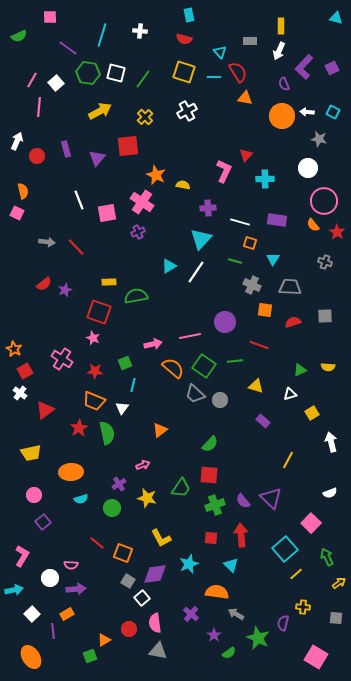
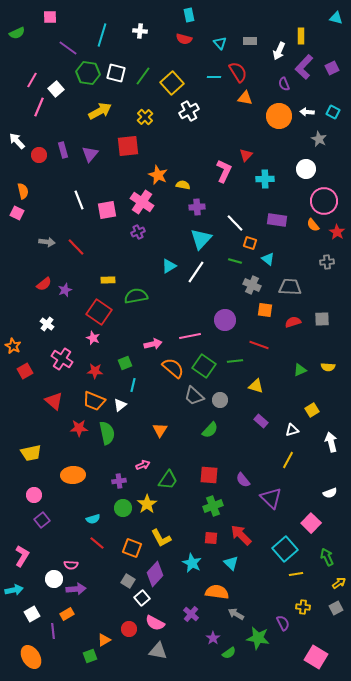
yellow rectangle at (281, 26): moved 20 px right, 10 px down
green semicircle at (19, 36): moved 2 px left, 3 px up
cyan triangle at (220, 52): moved 9 px up
yellow square at (184, 72): moved 12 px left, 11 px down; rotated 30 degrees clockwise
green line at (143, 79): moved 3 px up
white square at (56, 83): moved 6 px down
pink line at (39, 107): rotated 18 degrees clockwise
white cross at (187, 111): moved 2 px right
orange circle at (282, 116): moved 3 px left
gray star at (319, 139): rotated 14 degrees clockwise
white arrow at (17, 141): rotated 66 degrees counterclockwise
purple rectangle at (66, 149): moved 3 px left, 1 px down
red circle at (37, 156): moved 2 px right, 1 px up
purple triangle at (97, 158): moved 7 px left, 4 px up
white circle at (308, 168): moved 2 px left, 1 px down
orange star at (156, 175): moved 2 px right
purple cross at (208, 208): moved 11 px left, 1 px up
pink square at (107, 213): moved 3 px up
white line at (240, 222): moved 5 px left, 1 px down; rotated 30 degrees clockwise
cyan triangle at (273, 259): moved 5 px left; rotated 24 degrees counterclockwise
gray cross at (325, 262): moved 2 px right; rotated 24 degrees counterclockwise
yellow rectangle at (109, 282): moved 1 px left, 2 px up
red square at (99, 312): rotated 15 degrees clockwise
gray square at (325, 316): moved 3 px left, 3 px down
purple circle at (225, 322): moved 2 px up
orange star at (14, 349): moved 1 px left, 3 px up
white cross at (20, 393): moved 27 px right, 69 px up
gray trapezoid at (195, 394): moved 1 px left, 2 px down
white triangle at (290, 394): moved 2 px right, 36 px down
white triangle at (122, 408): moved 2 px left, 3 px up; rotated 16 degrees clockwise
red triangle at (45, 410): moved 9 px right, 9 px up; rotated 42 degrees counterclockwise
yellow square at (312, 413): moved 3 px up
purple rectangle at (263, 421): moved 2 px left
red star at (79, 428): rotated 30 degrees clockwise
orange triangle at (160, 430): rotated 21 degrees counterclockwise
green semicircle at (210, 444): moved 14 px up
orange ellipse at (71, 472): moved 2 px right, 3 px down
purple cross at (119, 484): moved 3 px up; rotated 24 degrees clockwise
green trapezoid at (181, 488): moved 13 px left, 8 px up
yellow star at (147, 498): moved 6 px down; rotated 24 degrees clockwise
cyan semicircle at (81, 499): moved 12 px right, 20 px down
purple semicircle at (243, 501): moved 21 px up
green cross at (215, 505): moved 2 px left, 1 px down
green circle at (112, 508): moved 11 px right
purple square at (43, 522): moved 1 px left, 2 px up
red arrow at (241, 535): rotated 40 degrees counterclockwise
orange square at (123, 553): moved 9 px right, 5 px up
cyan star at (189, 564): moved 3 px right, 1 px up; rotated 24 degrees counterclockwise
cyan triangle at (231, 565): moved 2 px up
purple diamond at (155, 574): rotated 40 degrees counterclockwise
yellow line at (296, 574): rotated 32 degrees clockwise
white circle at (50, 578): moved 4 px right, 1 px down
white square at (32, 614): rotated 14 degrees clockwise
gray square at (336, 618): moved 10 px up; rotated 32 degrees counterclockwise
pink semicircle at (155, 623): rotated 54 degrees counterclockwise
purple semicircle at (283, 623): rotated 140 degrees clockwise
purple star at (214, 635): moved 1 px left, 3 px down
green star at (258, 638): rotated 15 degrees counterclockwise
